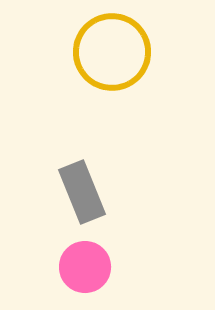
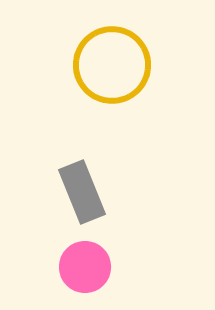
yellow circle: moved 13 px down
